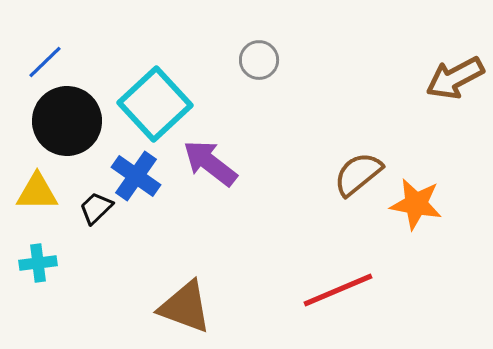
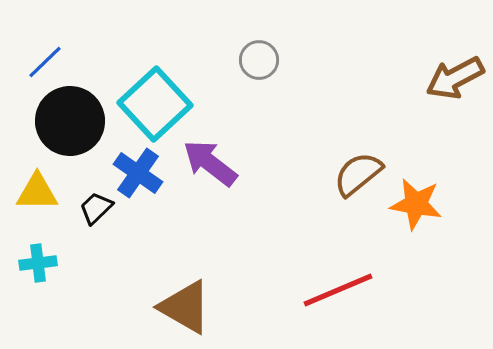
black circle: moved 3 px right
blue cross: moved 2 px right, 3 px up
brown triangle: rotated 10 degrees clockwise
